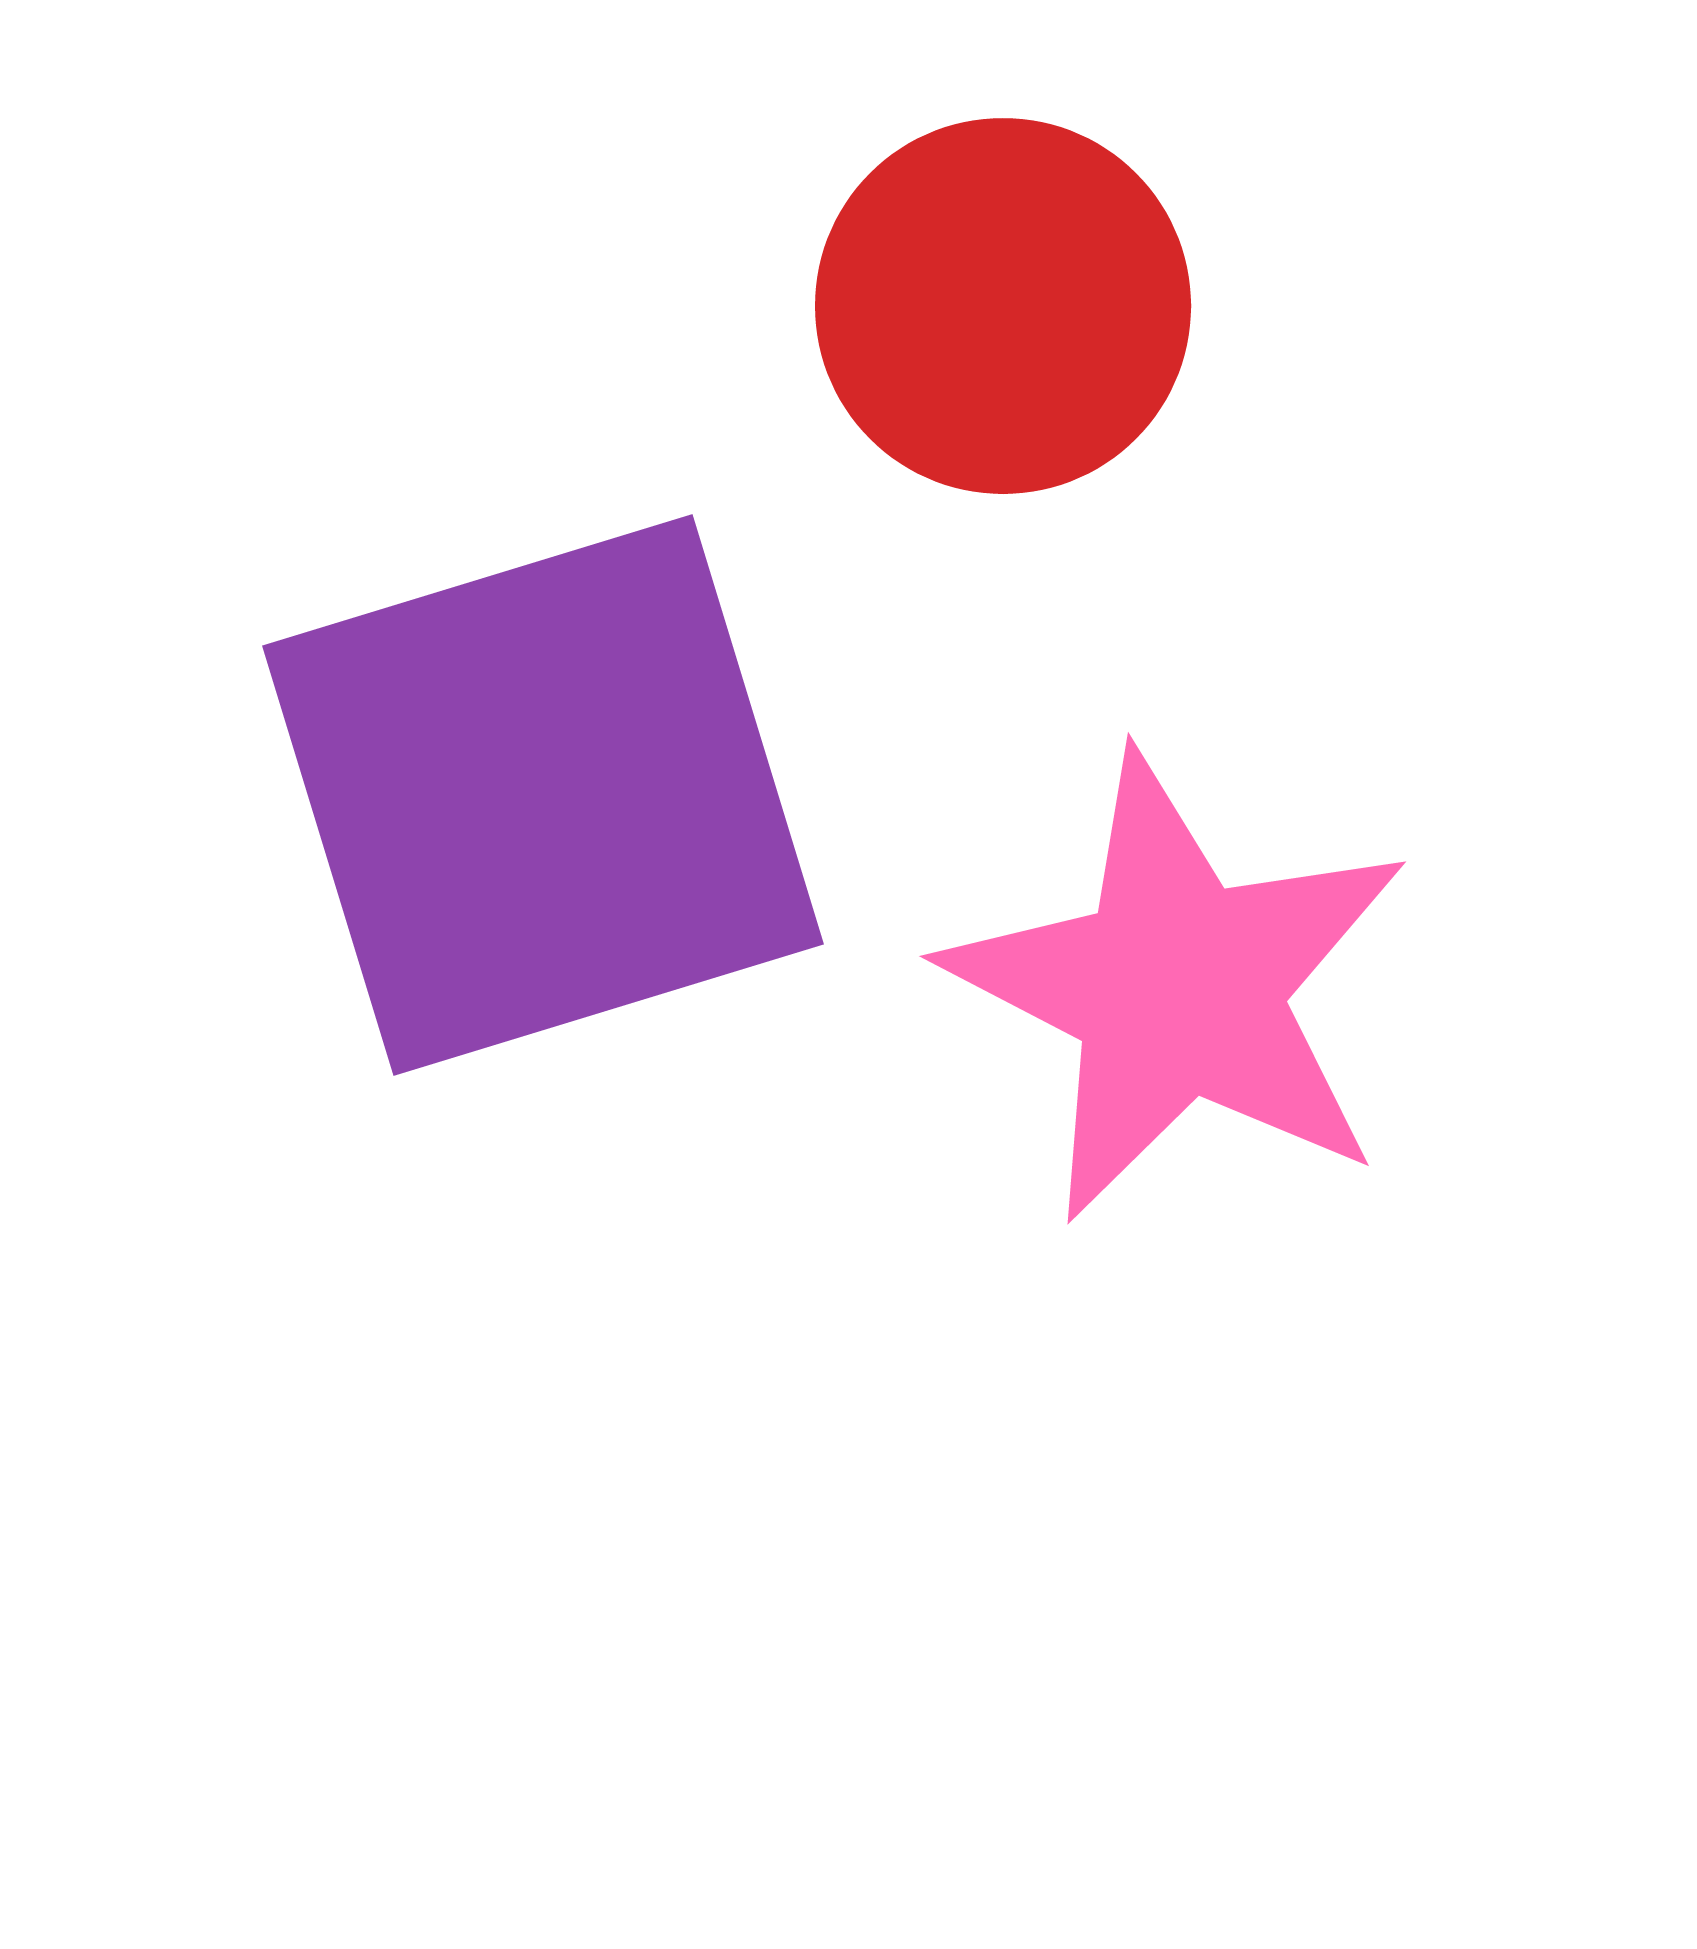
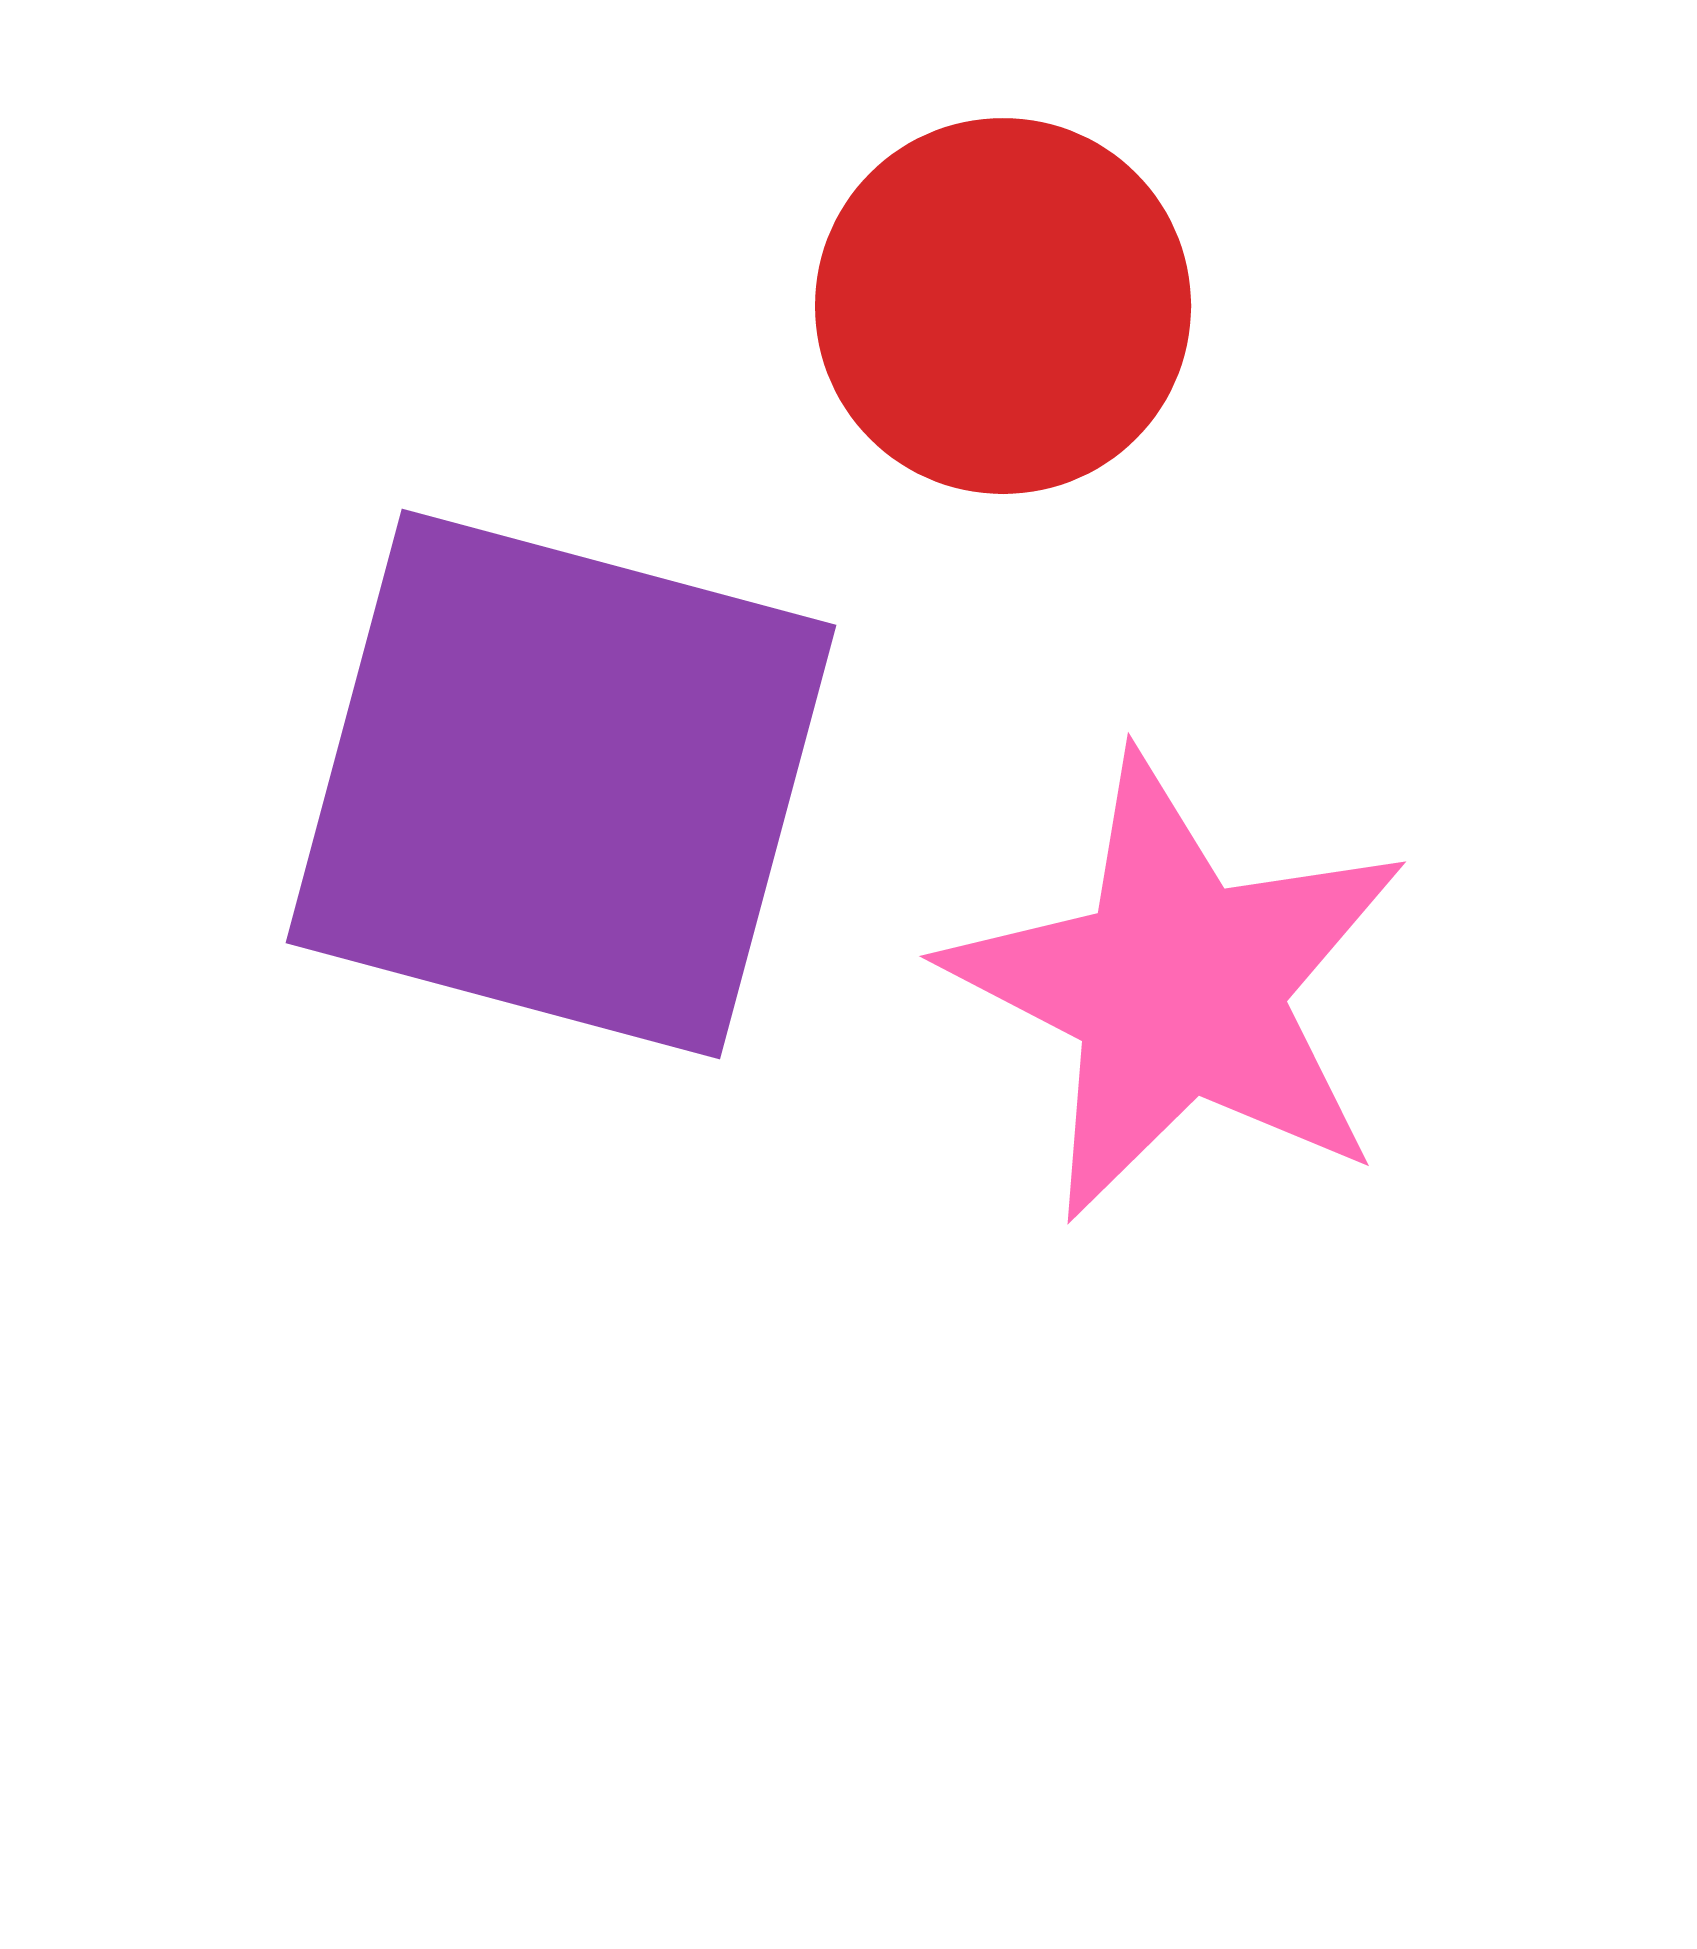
purple square: moved 18 px right, 11 px up; rotated 32 degrees clockwise
